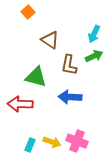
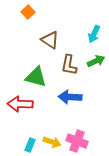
green arrow: moved 2 px right, 5 px down
